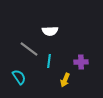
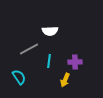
gray line: rotated 66 degrees counterclockwise
purple cross: moved 6 px left
